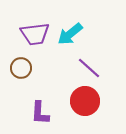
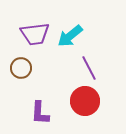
cyan arrow: moved 2 px down
purple line: rotated 20 degrees clockwise
